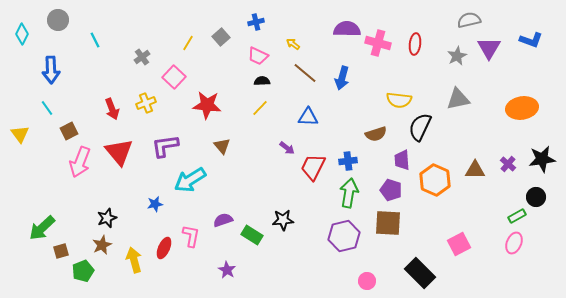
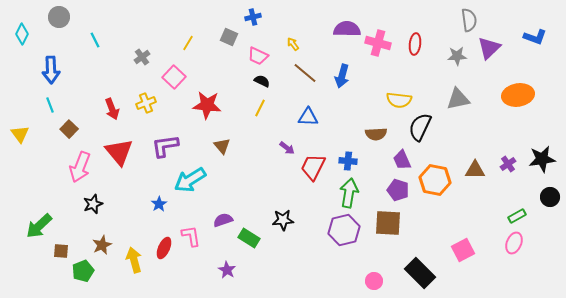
gray circle at (58, 20): moved 1 px right, 3 px up
gray semicircle at (469, 20): rotated 95 degrees clockwise
blue cross at (256, 22): moved 3 px left, 5 px up
gray square at (221, 37): moved 8 px right; rotated 24 degrees counterclockwise
blue L-shape at (531, 40): moved 4 px right, 3 px up
yellow arrow at (293, 44): rotated 16 degrees clockwise
purple triangle at (489, 48): rotated 15 degrees clockwise
gray star at (457, 56): rotated 24 degrees clockwise
blue arrow at (342, 78): moved 2 px up
black semicircle at (262, 81): rotated 28 degrees clockwise
cyan line at (47, 108): moved 3 px right, 3 px up; rotated 14 degrees clockwise
yellow line at (260, 108): rotated 18 degrees counterclockwise
orange ellipse at (522, 108): moved 4 px left, 13 px up
brown square at (69, 131): moved 2 px up; rotated 18 degrees counterclockwise
brown semicircle at (376, 134): rotated 15 degrees clockwise
purple trapezoid at (402, 160): rotated 20 degrees counterclockwise
blue cross at (348, 161): rotated 12 degrees clockwise
pink arrow at (80, 162): moved 5 px down
purple cross at (508, 164): rotated 14 degrees clockwise
orange hexagon at (435, 180): rotated 12 degrees counterclockwise
purple pentagon at (391, 190): moved 7 px right
black circle at (536, 197): moved 14 px right
blue star at (155, 204): moved 4 px right; rotated 21 degrees counterclockwise
black star at (107, 218): moved 14 px left, 14 px up
green arrow at (42, 228): moved 3 px left, 2 px up
green rectangle at (252, 235): moved 3 px left, 3 px down
pink L-shape at (191, 236): rotated 20 degrees counterclockwise
purple hexagon at (344, 236): moved 6 px up
pink square at (459, 244): moved 4 px right, 6 px down
brown square at (61, 251): rotated 21 degrees clockwise
pink circle at (367, 281): moved 7 px right
